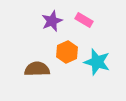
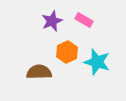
brown semicircle: moved 2 px right, 3 px down
